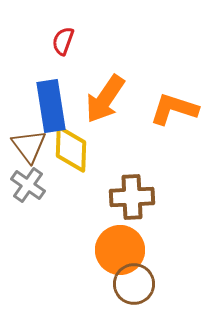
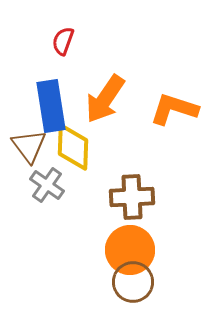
yellow diamond: moved 2 px right, 2 px up
gray cross: moved 19 px right
orange circle: moved 10 px right
brown circle: moved 1 px left, 2 px up
